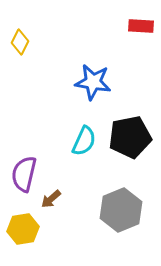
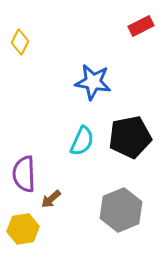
red rectangle: rotated 30 degrees counterclockwise
cyan semicircle: moved 2 px left
purple semicircle: rotated 15 degrees counterclockwise
